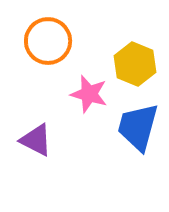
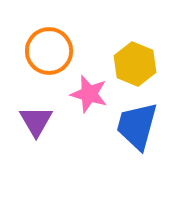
orange circle: moved 1 px right, 10 px down
blue trapezoid: moved 1 px left, 1 px up
purple triangle: moved 19 px up; rotated 33 degrees clockwise
